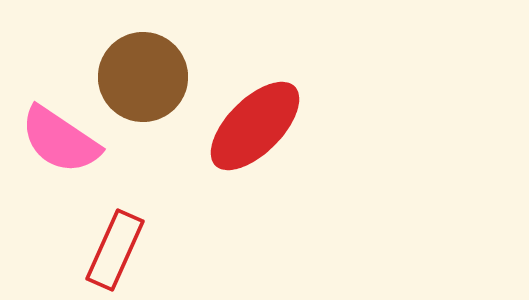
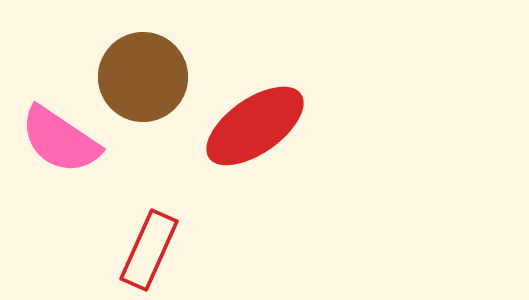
red ellipse: rotated 10 degrees clockwise
red rectangle: moved 34 px right
